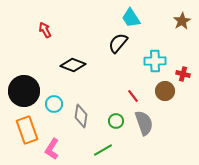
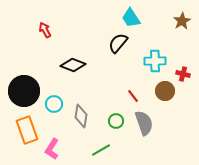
green line: moved 2 px left
